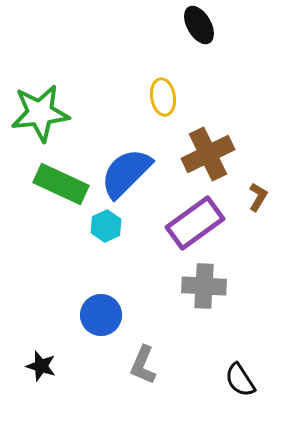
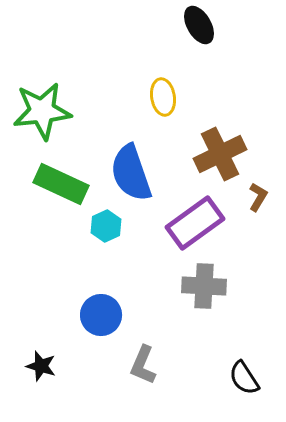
green star: moved 2 px right, 2 px up
brown cross: moved 12 px right
blue semicircle: moved 5 px right; rotated 64 degrees counterclockwise
black semicircle: moved 4 px right, 2 px up
